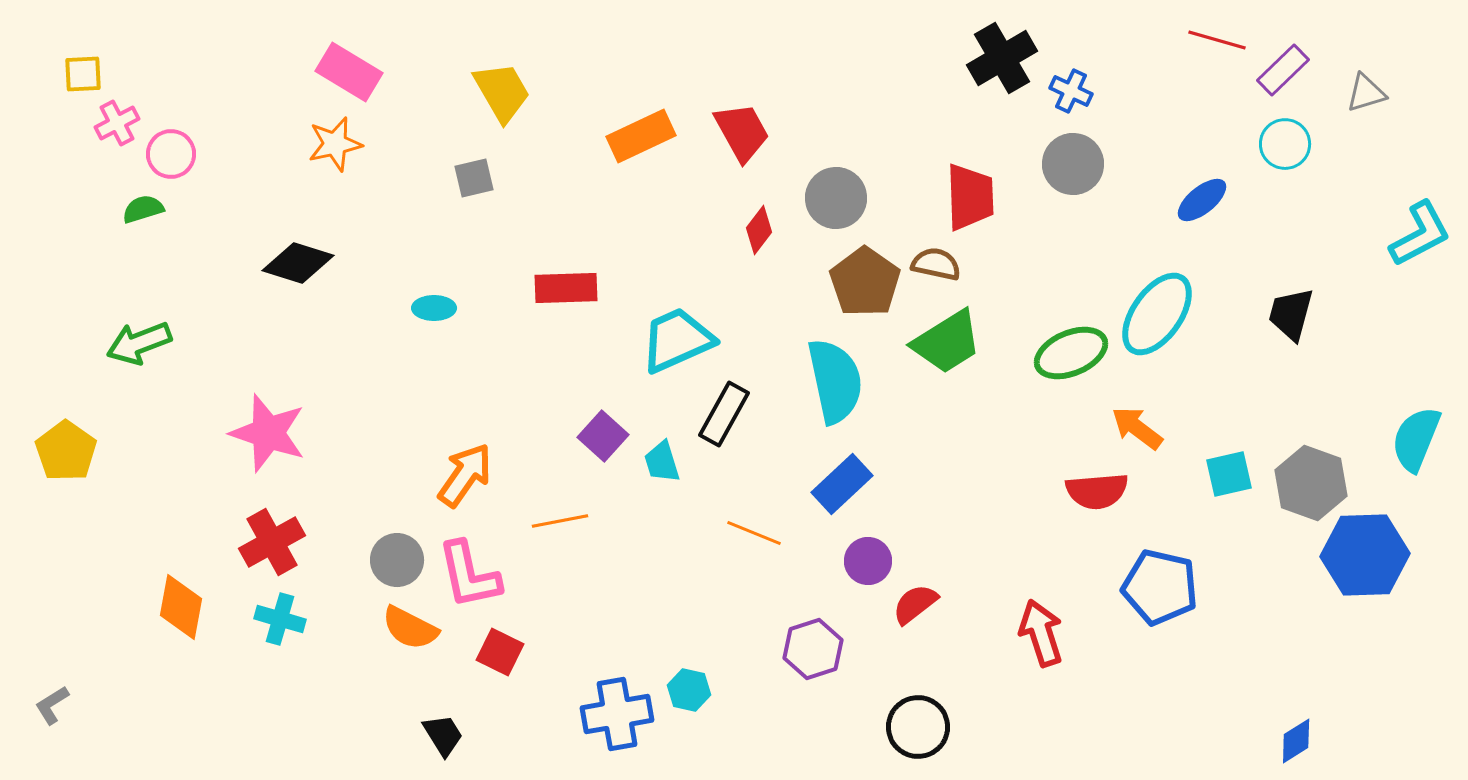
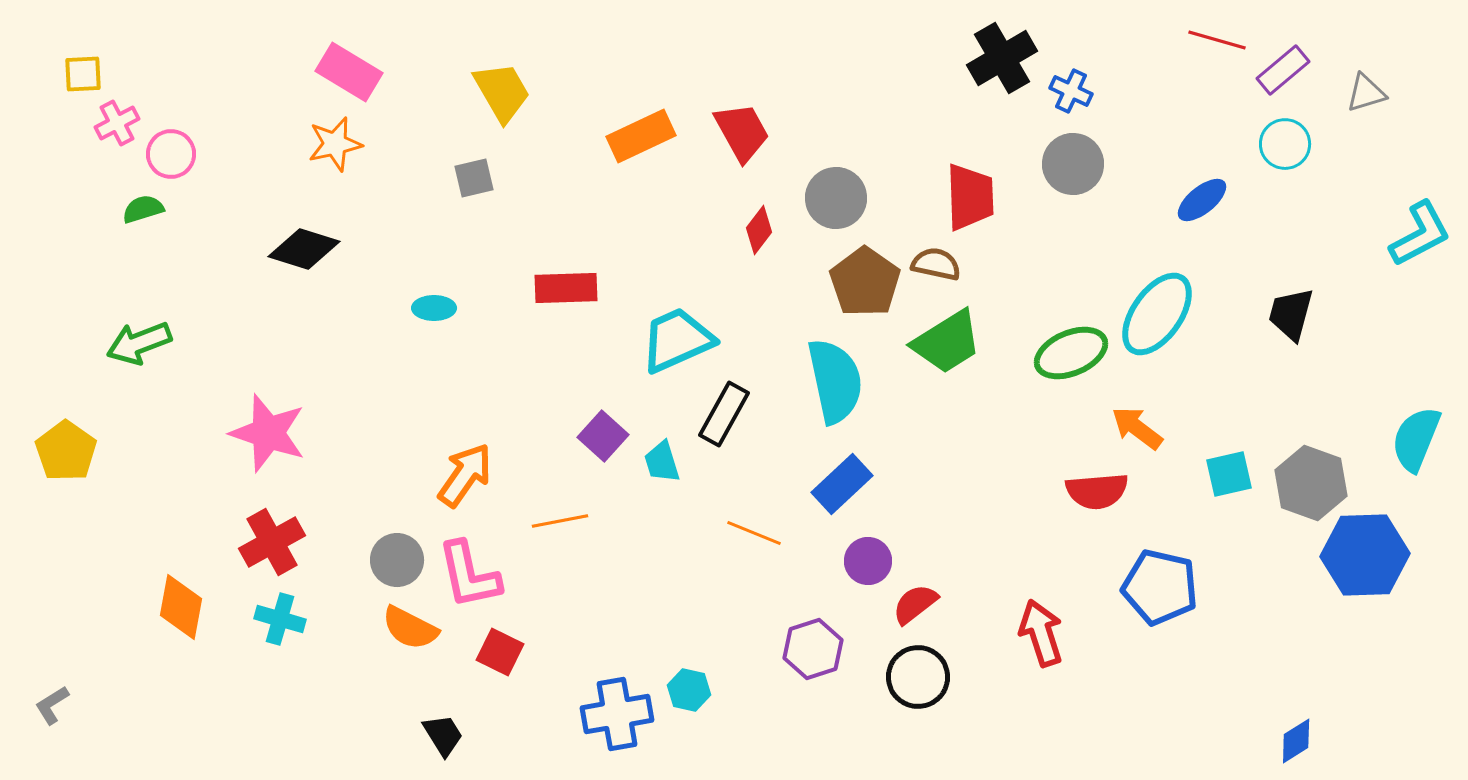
purple rectangle at (1283, 70): rotated 4 degrees clockwise
black diamond at (298, 263): moved 6 px right, 14 px up
black circle at (918, 727): moved 50 px up
